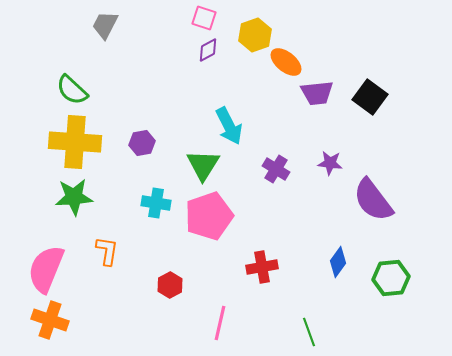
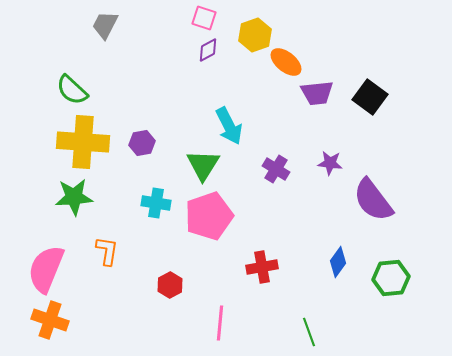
yellow cross: moved 8 px right
pink line: rotated 8 degrees counterclockwise
